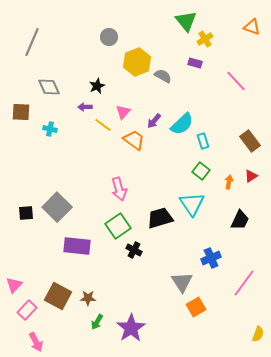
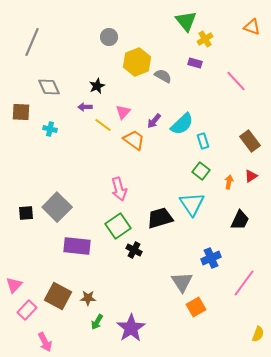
pink arrow at (36, 342): moved 9 px right
